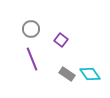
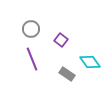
cyan diamond: moved 12 px up
